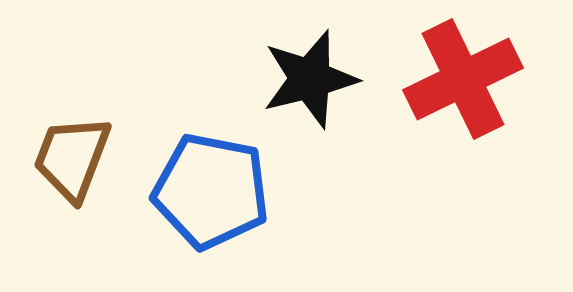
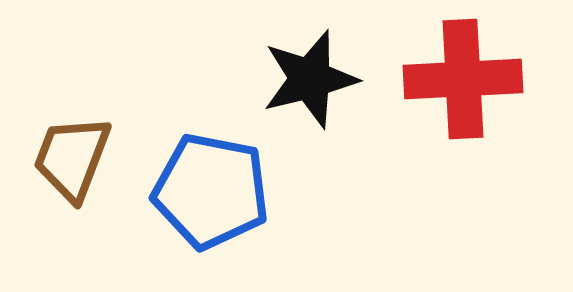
red cross: rotated 23 degrees clockwise
